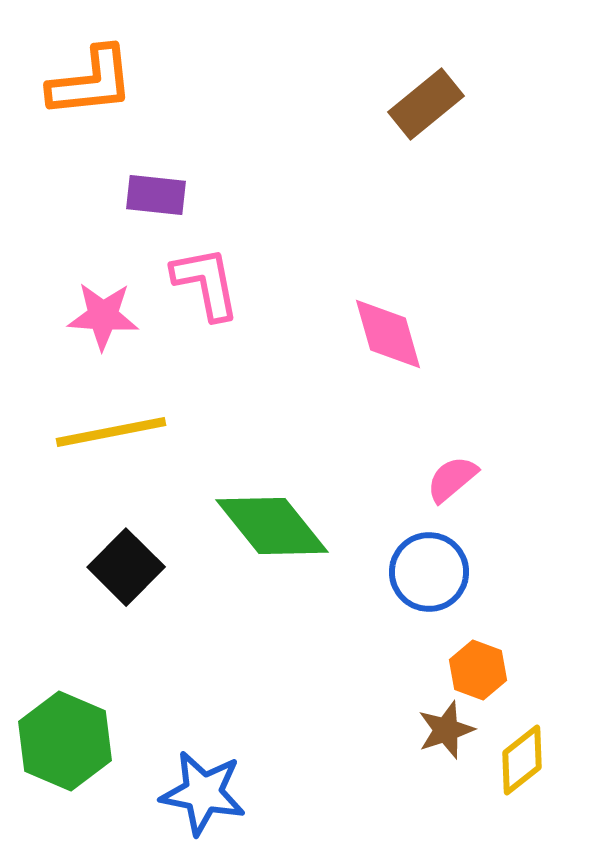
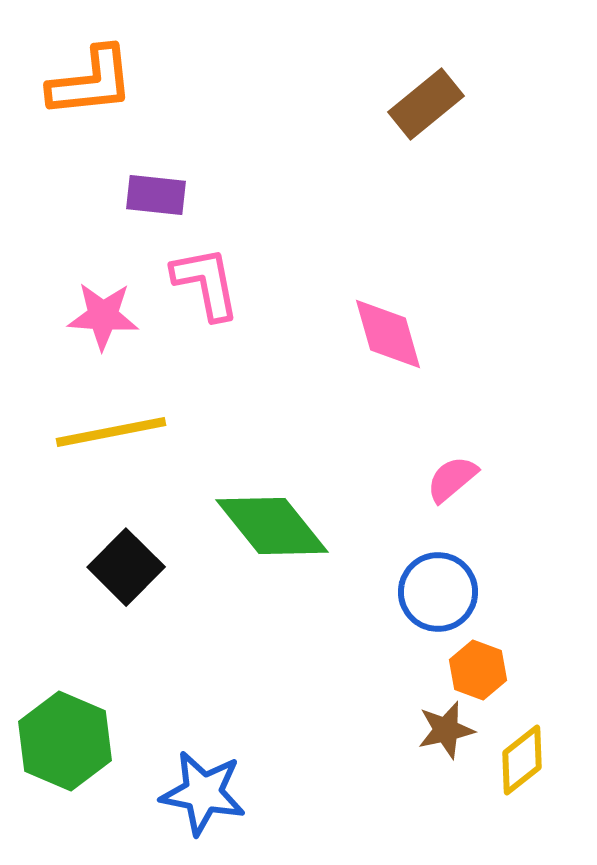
blue circle: moved 9 px right, 20 px down
brown star: rotated 6 degrees clockwise
